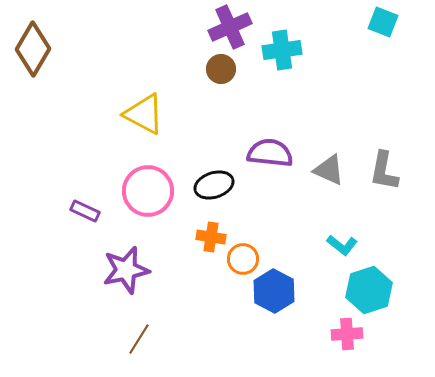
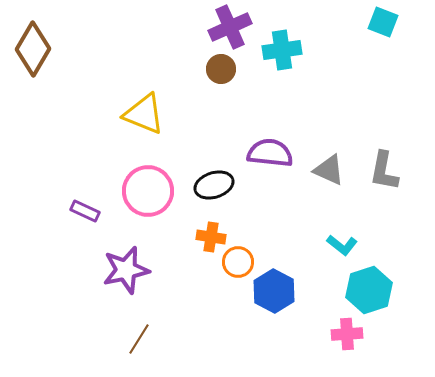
yellow triangle: rotated 6 degrees counterclockwise
orange circle: moved 5 px left, 3 px down
